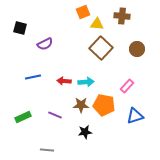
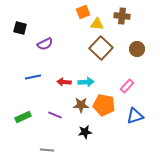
red arrow: moved 1 px down
